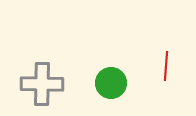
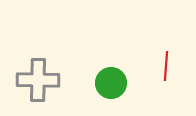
gray cross: moved 4 px left, 4 px up
